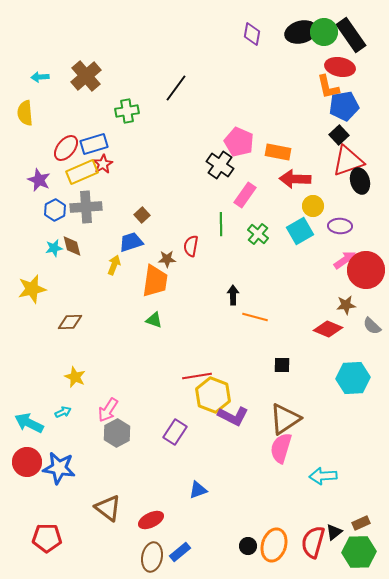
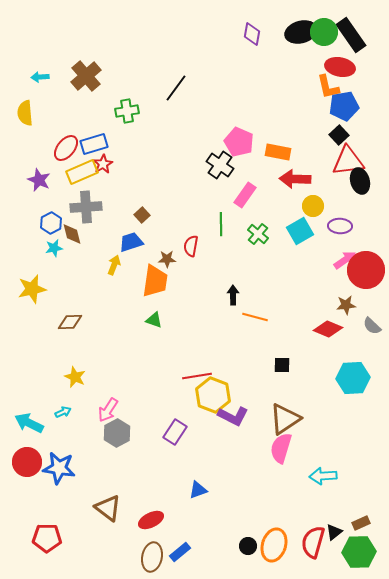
red triangle at (348, 161): rotated 12 degrees clockwise
blue hexagon at (55, 210): moved 4 px left, 13 px down
brown diamond at (72, 246): moved 12 px up
